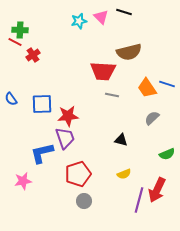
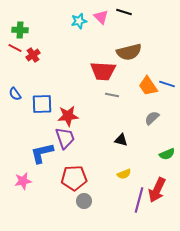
red line: moved 6 px down
orange trapezoid: moved 1 px right, 2 px up
blue semicircle: moved 4 px right, 5 px up
red pentagon: moved 4 px left, 4 px down; rotated 15 degrees clockwise
